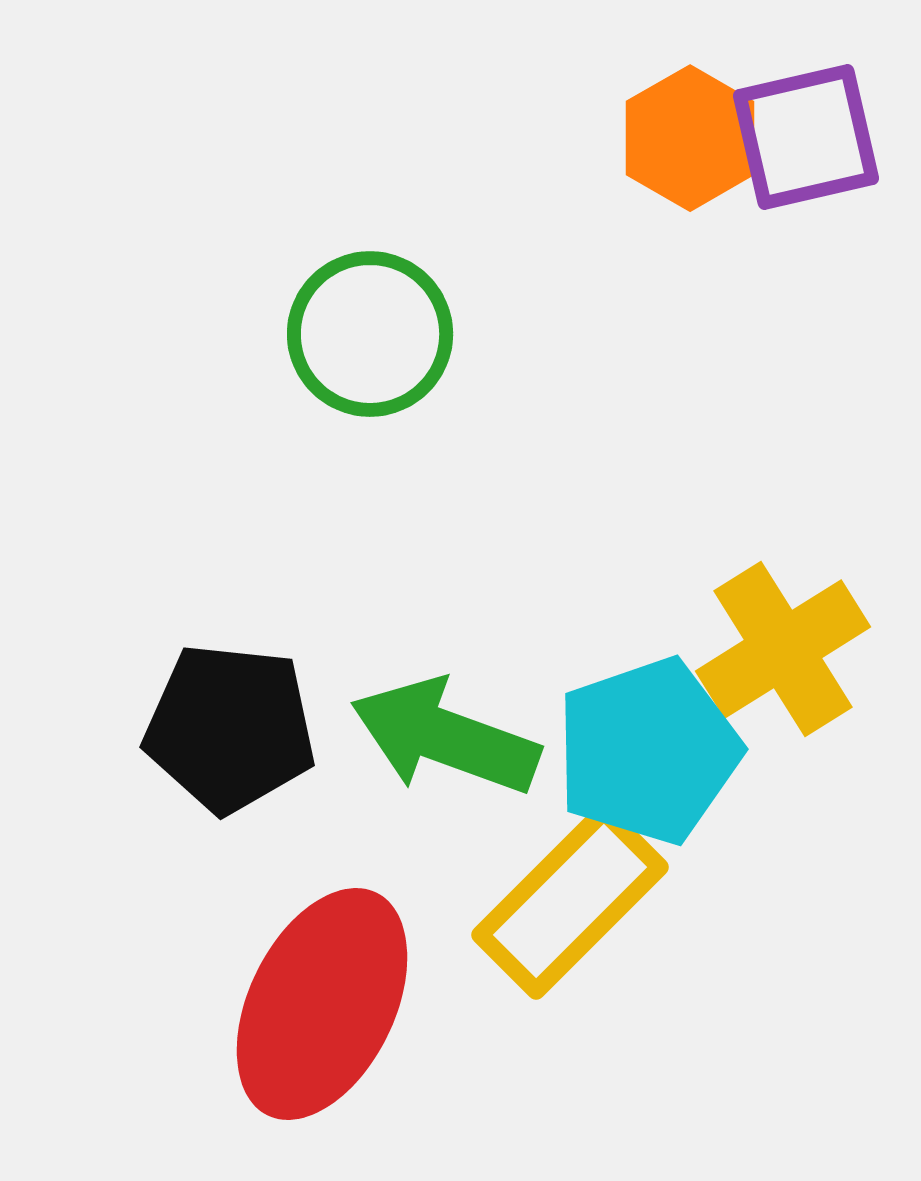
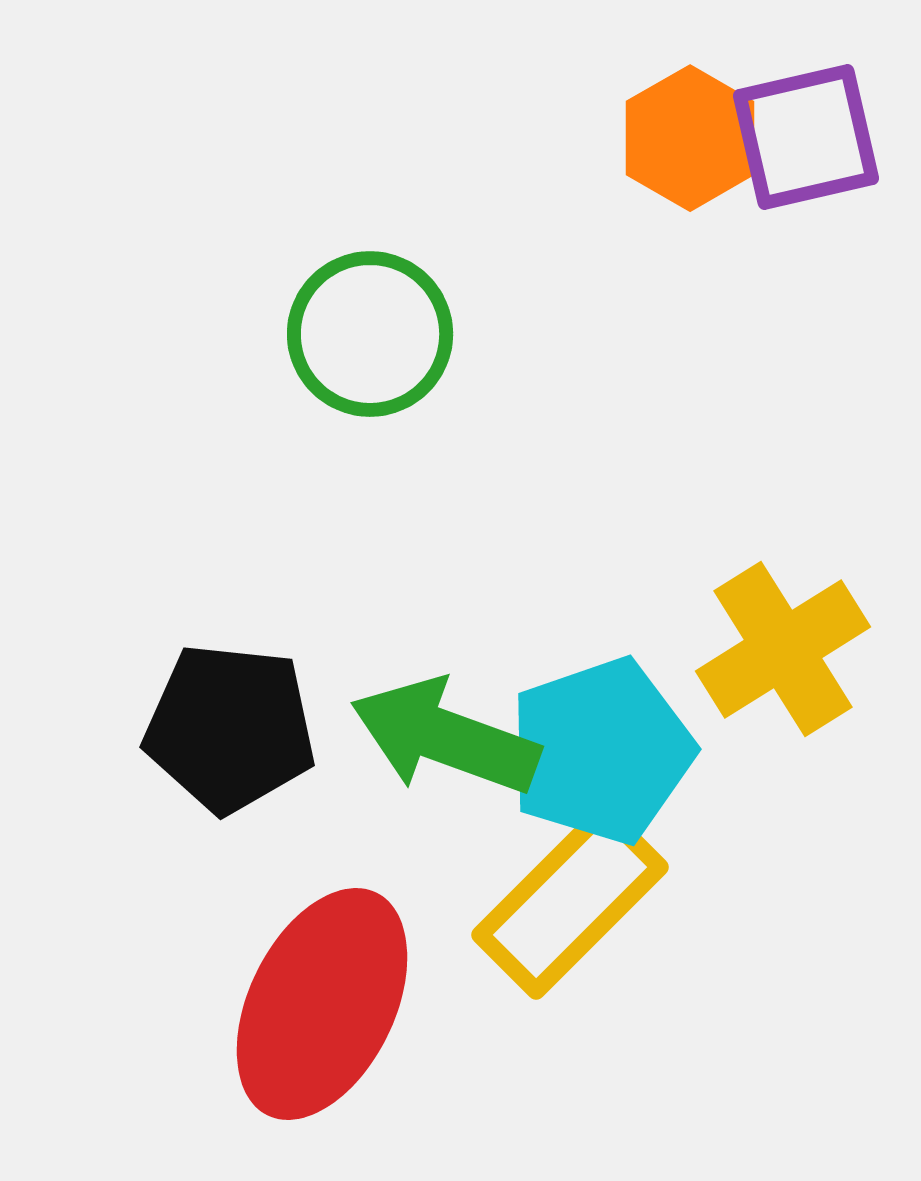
cyan pentagon: moved 47 px left
